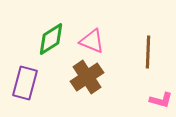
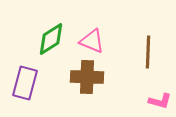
brown cross: rotated 36 degrees clockwise
pink L-shape: moved 1 px left, 1 px down
